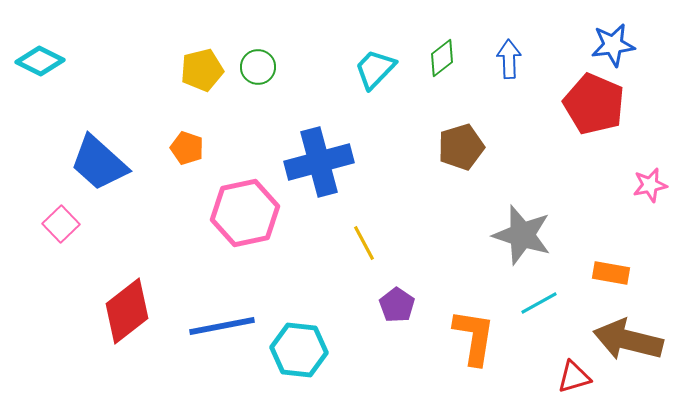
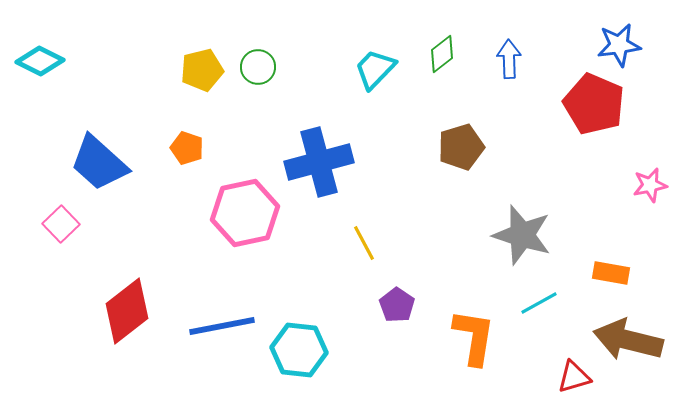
blue star: moved 6 px right
green diamond: moved 4 px up
